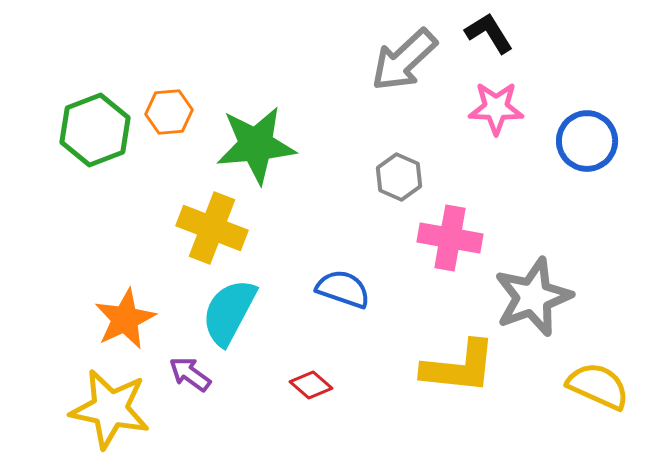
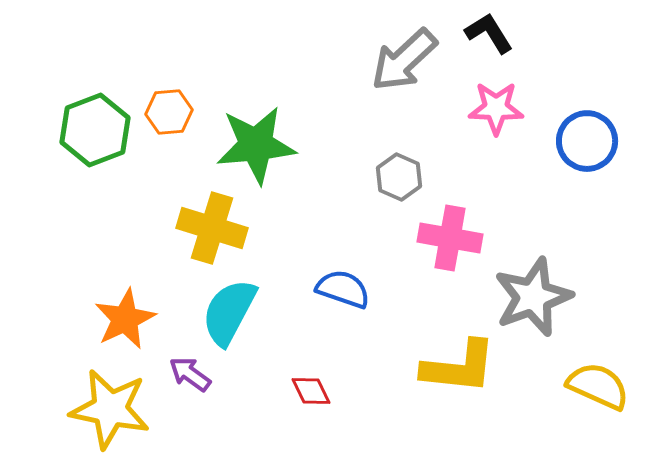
yellow cross: rotated 4 degrees counterclockwise
red diamond: moved 6 px down; rotated 24 degrees clockwise
